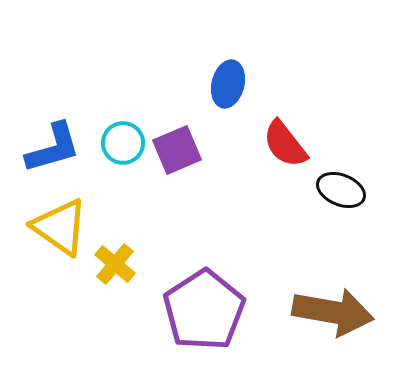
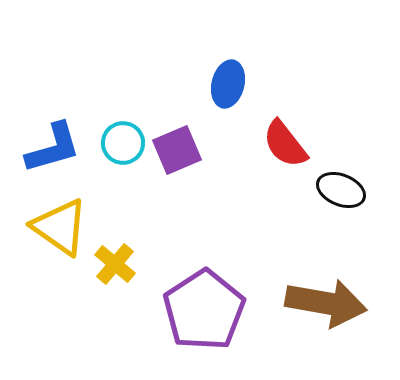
brown arrow: moved 7 px left, 9 px up
